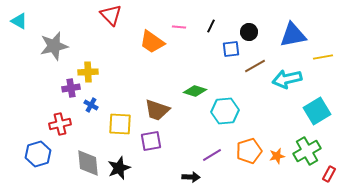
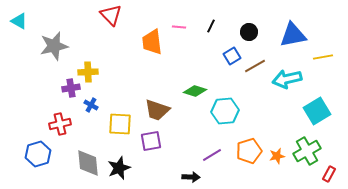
orange trapezoid: rotated 48 degrees clockwise
blue square: moved 1 px right, 7 px down; rotated 24 degrees counterclockwise
